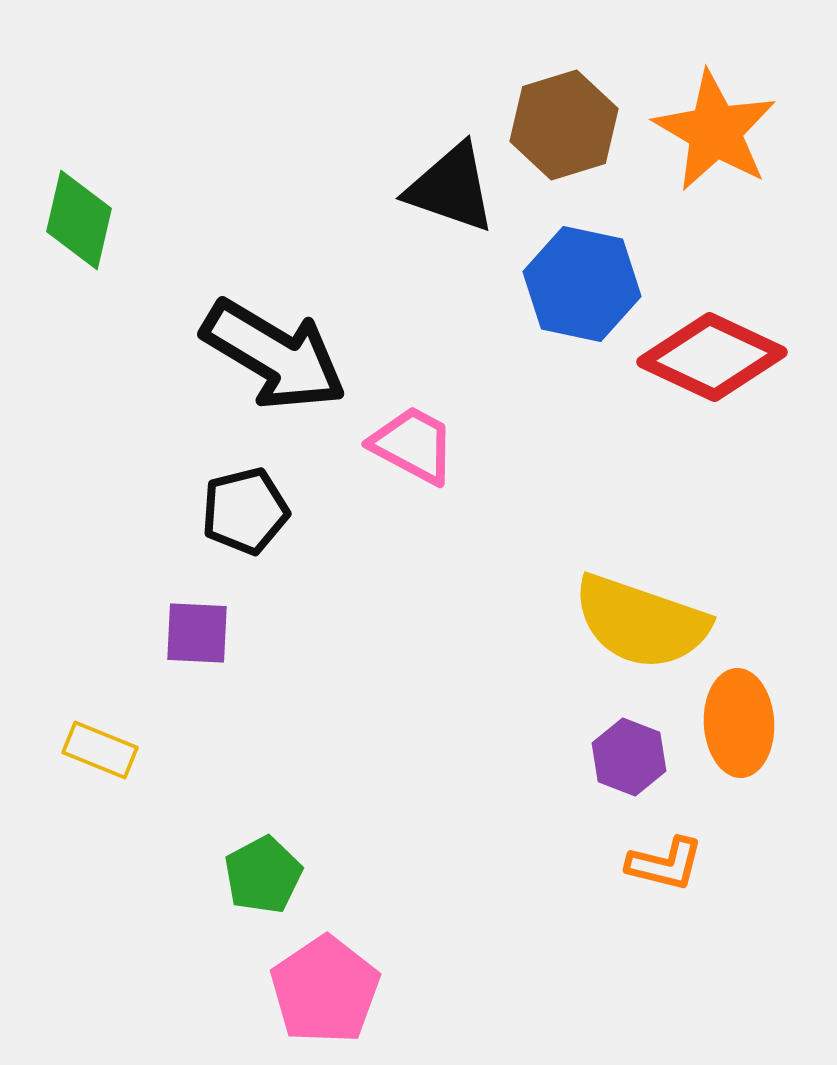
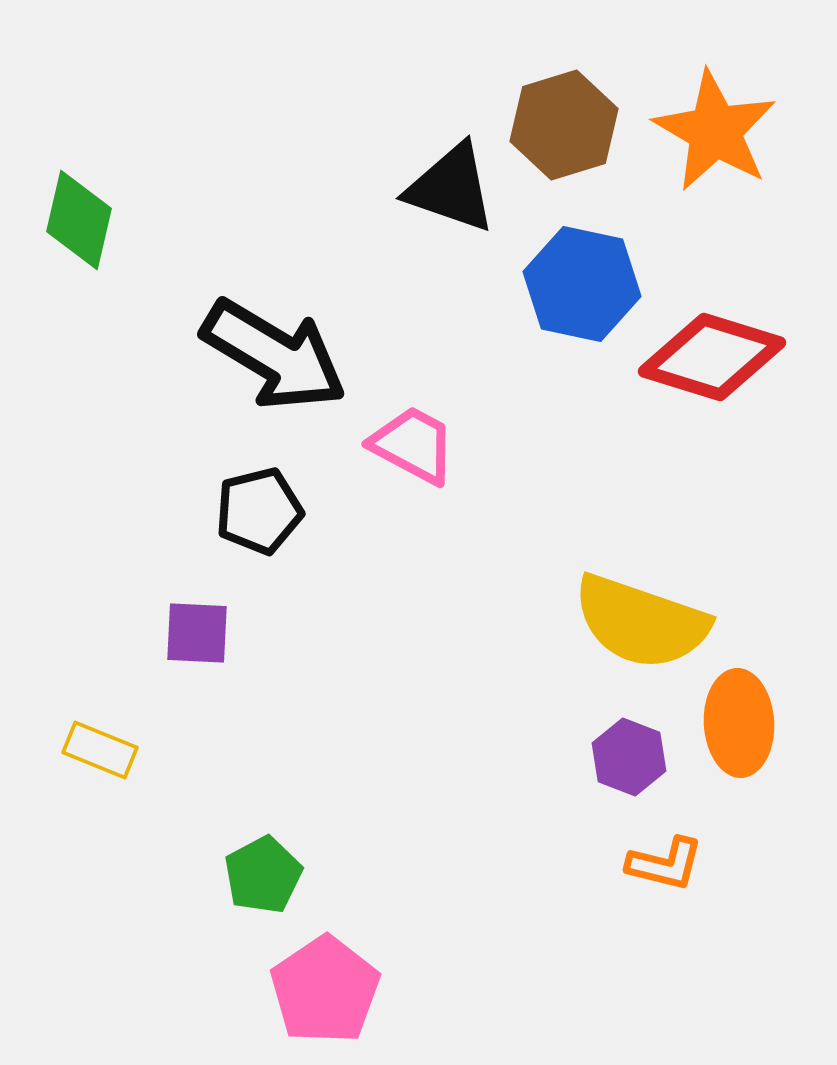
red diamond: rotated 8 degrees counterclockwise
black pentagon: moved 14 px right
